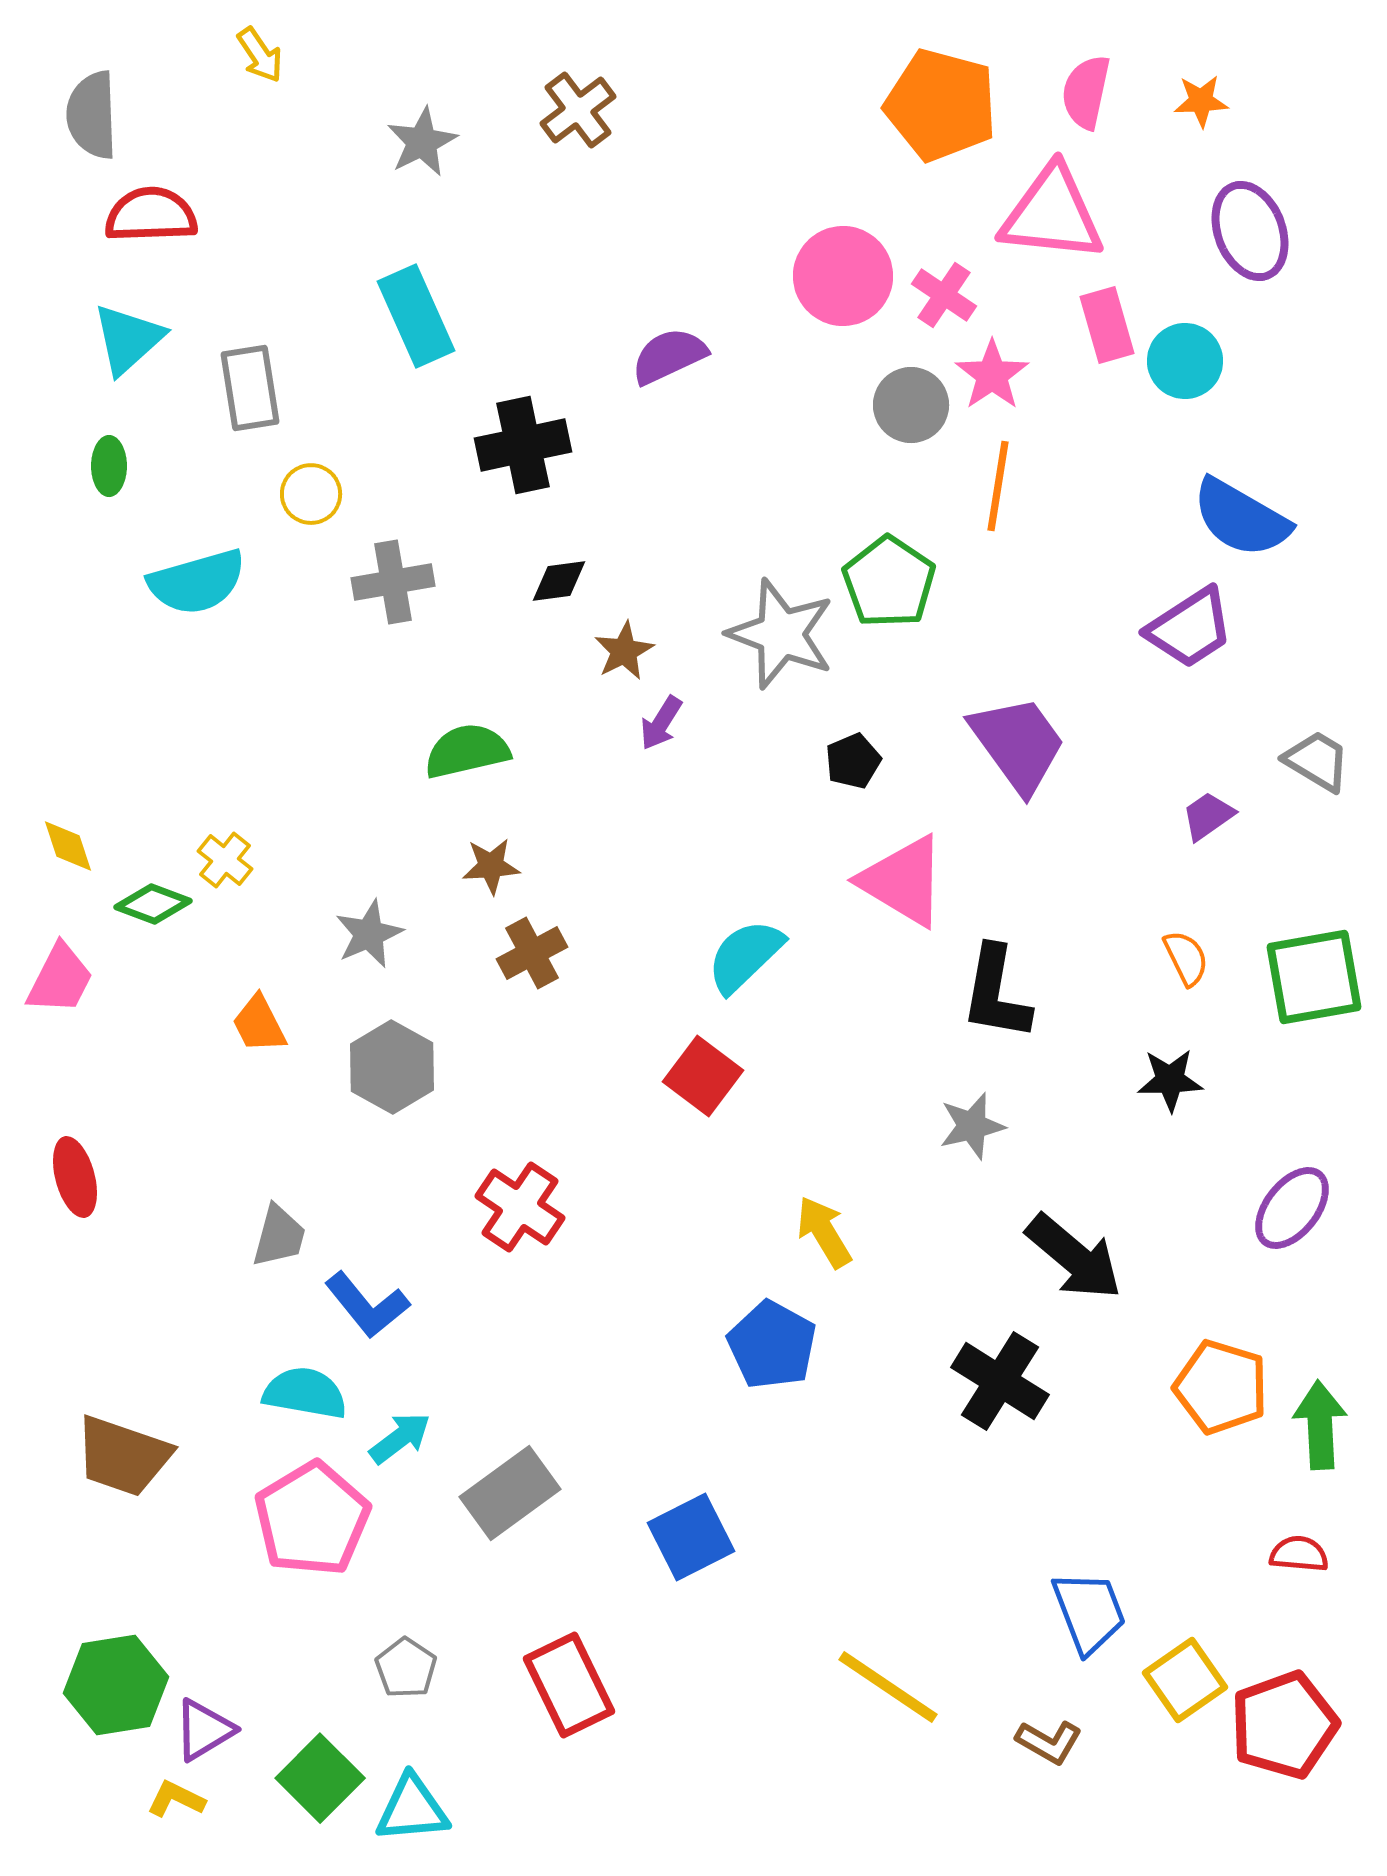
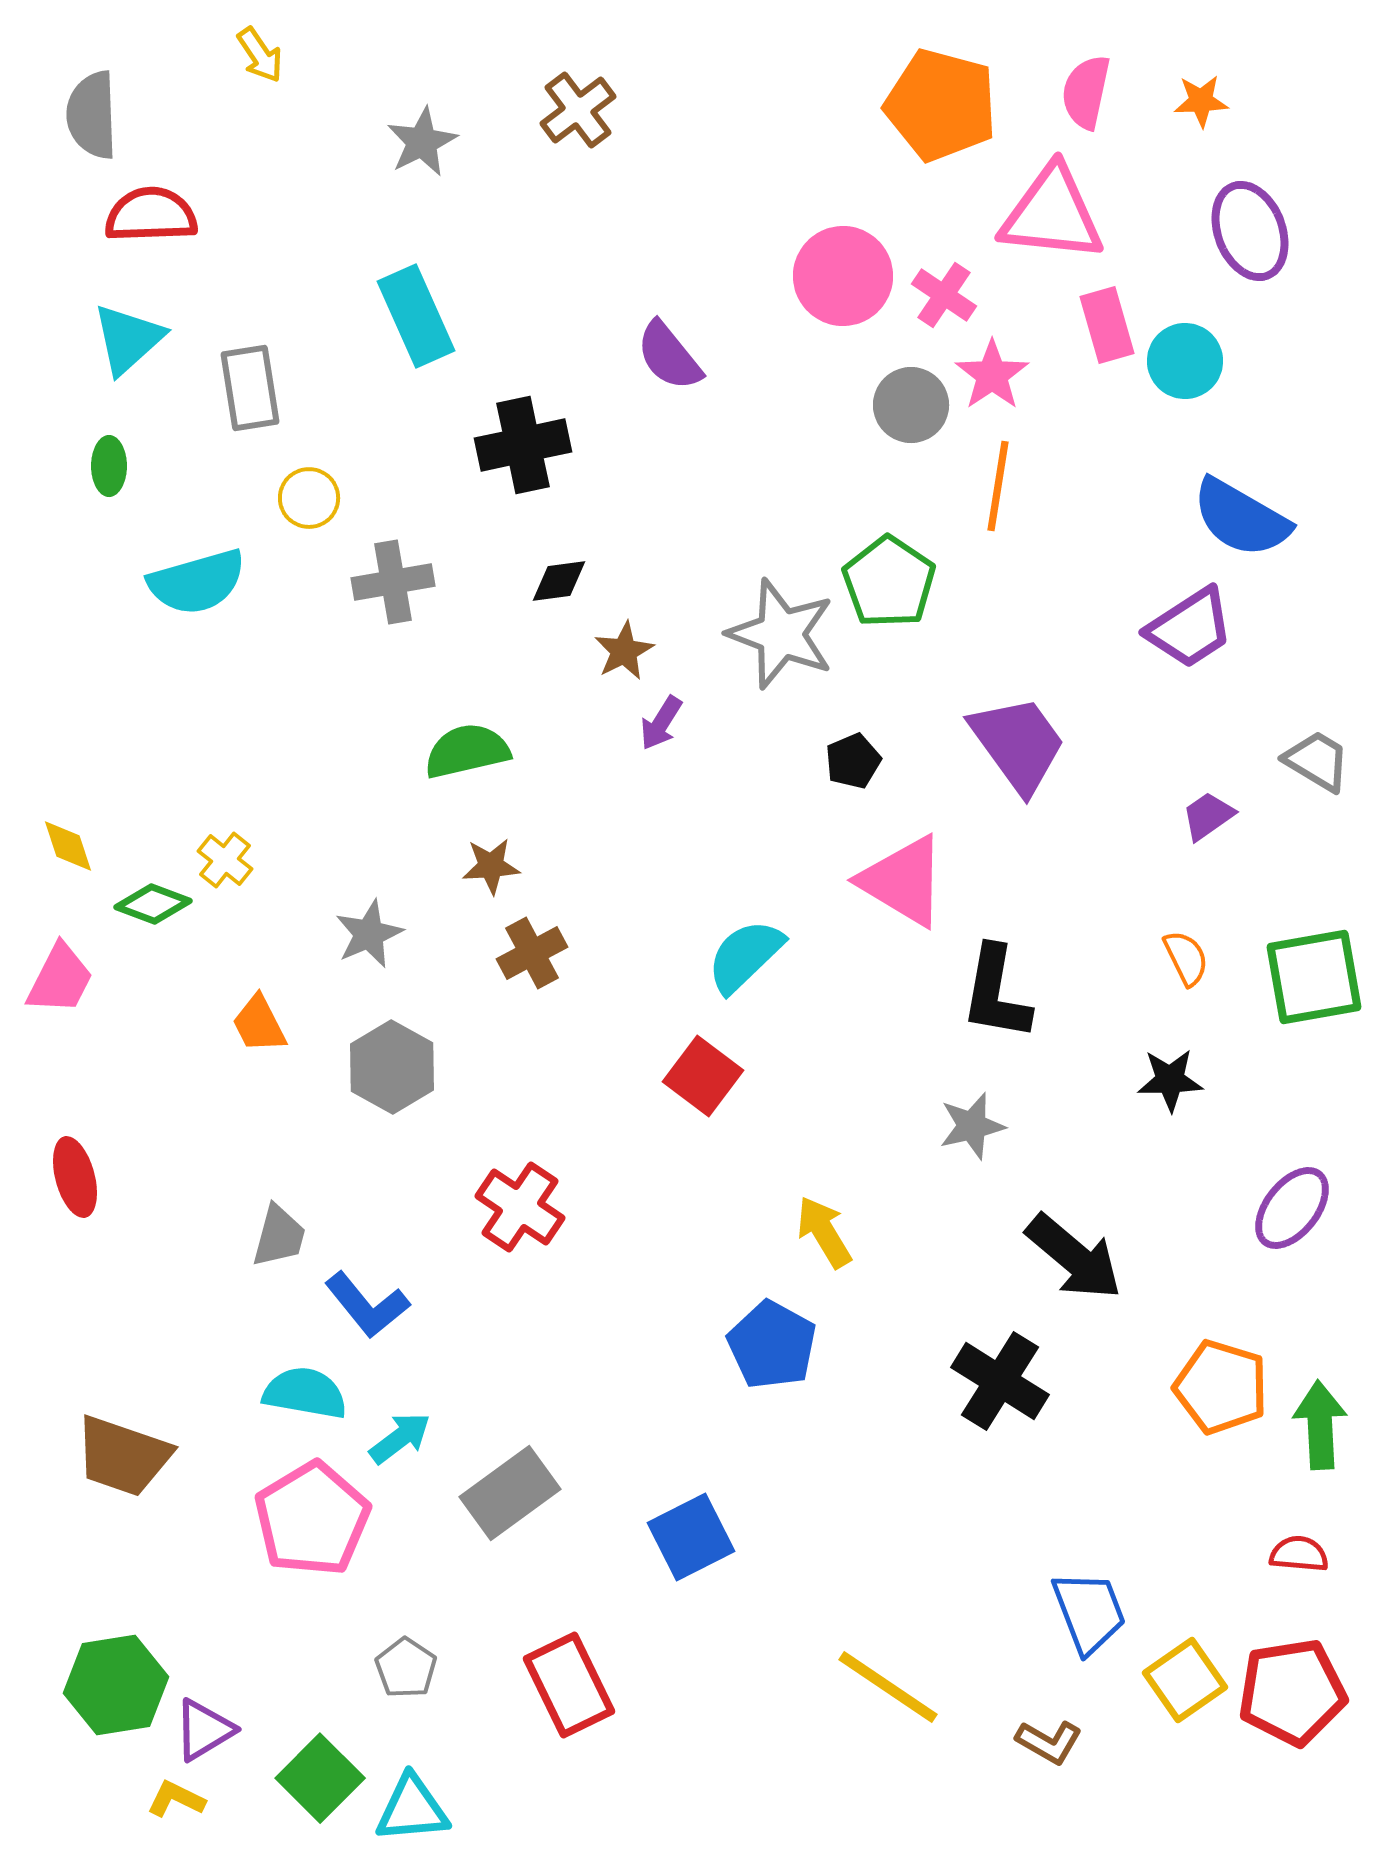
purple semicircle at (669, 356): rotated 104 degrees counterclockwise
yellow circle at (311, 494): moved 2 px left, 4 px down
red pentagon at (1284, 1725): moved 8 px right, 33 px up; rotated 11 degrees clockwise
